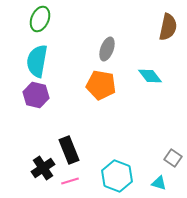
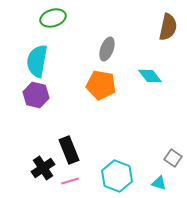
green ellipse: moved 13 px right, 1 px up; rotated 50 degrees clockwise
